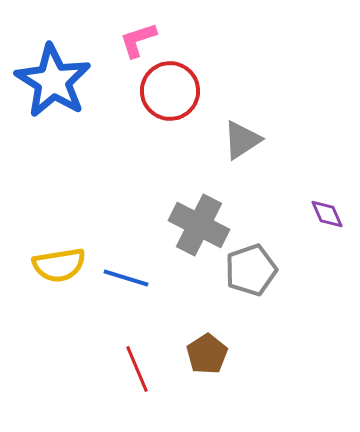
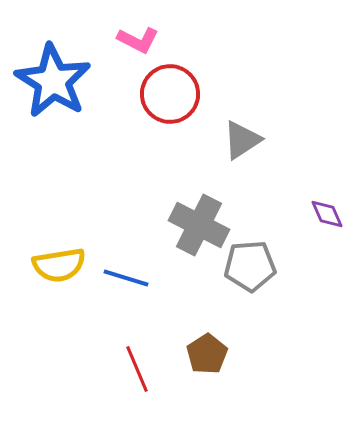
pink L-shape: rotated 135 degrees counterclockwise
red circle: moved 3 px down
gray pentagon: moved 1 px left, 4 px up; rotated 15 degrees clockwise
